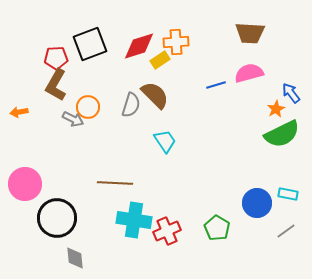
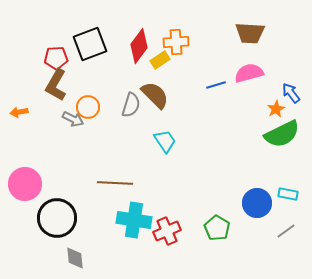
red diamond: rotated 36 degrees counterclockwise
